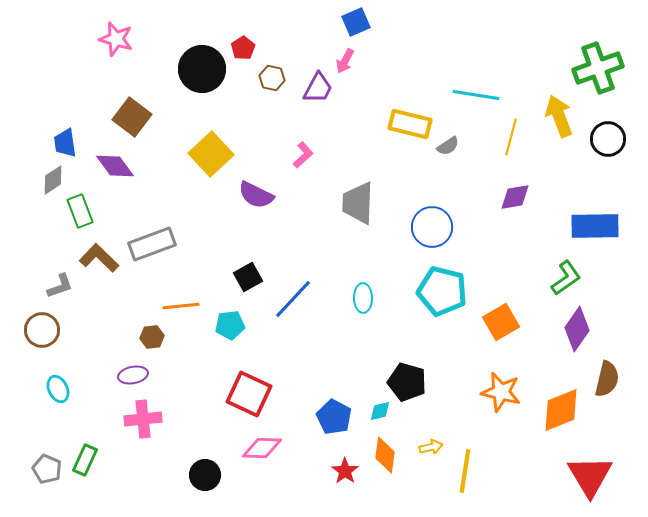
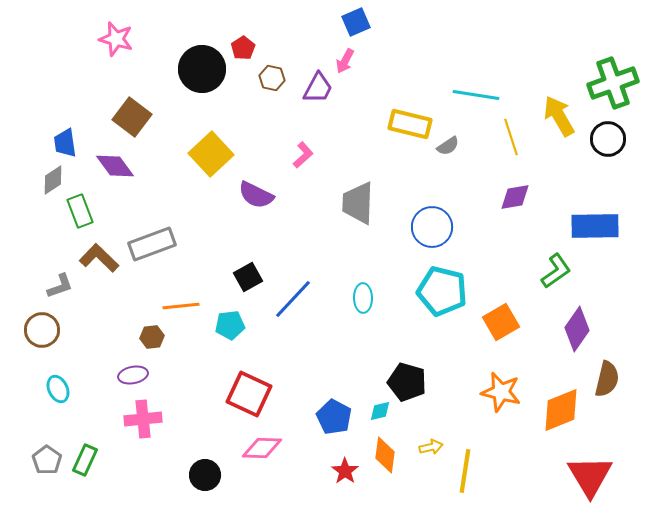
green cross at (598, 68): moved 15 px right, 15 px down
yellow arrow at (559, 116): rotated 9 degrees counterclockwise
yellow line at (511, 137): rotated 33 degrees counterclockwise
green L-shape at (566, 278): moved 10 px left, 7 px up
gray pentagon at (47, 469): moved 9 px up; rotated 12 degrees clockwise
